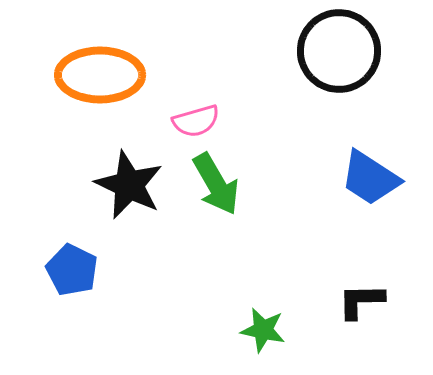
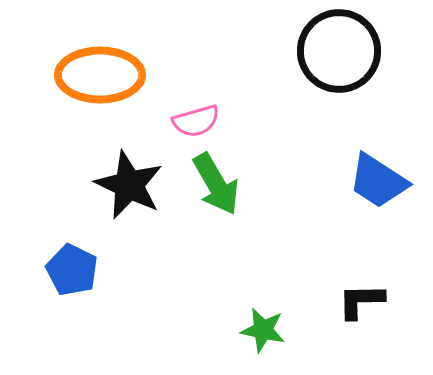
blue trapezoid: moved 8 px right, 3 px down
